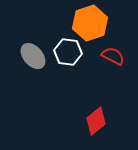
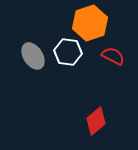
gray ellipse: rotated 8 degrees clockwise
